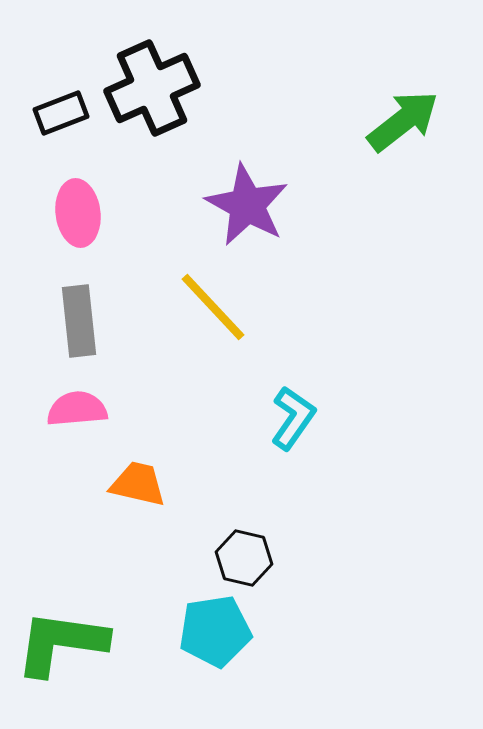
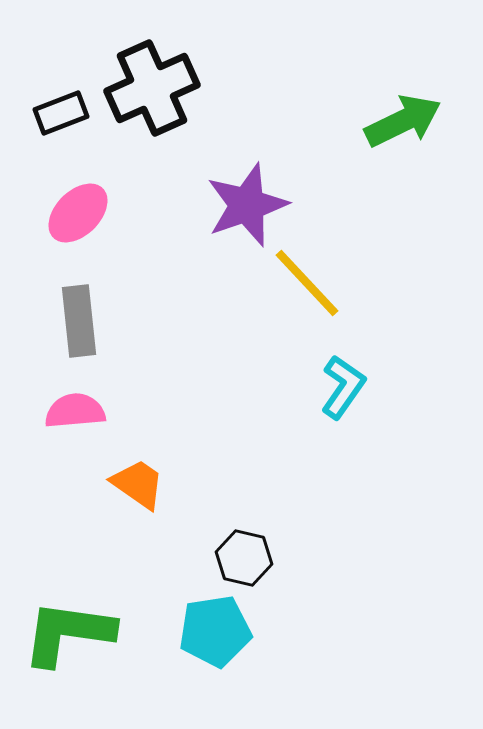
green arrow: rotated 12 degrees clockwise
purple star: rotated 24 degrees clockwise
pink ellipse: rotated 52 degrees clockwise
yellow line: moved 94 px right, 24 px up
pink semicircle: moved 2 px left, 2 px down
cyan L-shape: moved 50 px right, 31 px up
orange trapezoid: rotated 22 degrees clockwise
green L-shape: moved 7 px right, 10 px up
